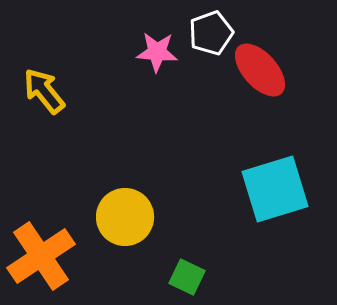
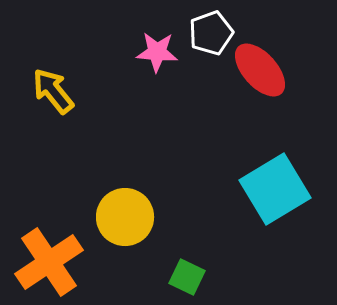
yellow arrow: moved 9 px right
cyan square: rotated 14 degrees counterclockwise
orange cross: moved 8 px right, 6 px down
